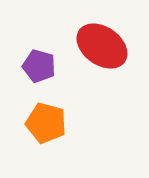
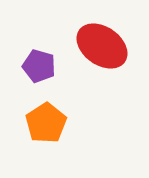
orange pentagon: rotated 24 degrees clockwise
